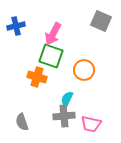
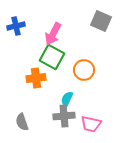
green square: moved 1 px right, 1 px down; rotated 10 degrees clockwise
orange cross: moved 1 px left, 1 px down; rotated 24 degrees counterclockwise
